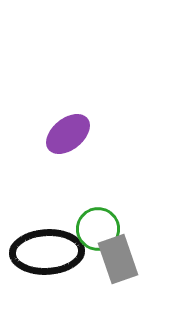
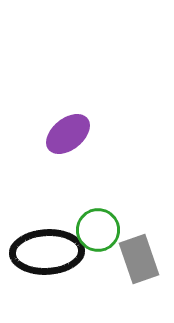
green circle: moved 1 px down
gray rectangle: moved 21 px right
